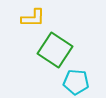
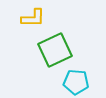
green square: rotated 32 degrees clockwise
